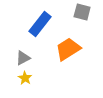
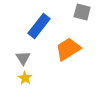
blue rectangle: moved 1 px left, 2 px down
gray triangle: rotated 35 degrees counterclockwise
